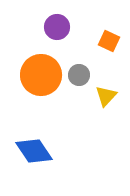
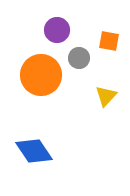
purple circle: moved 3 px down
orange square: rotated 15 degrees counterclockwise
gray circle: moved 17 px up
